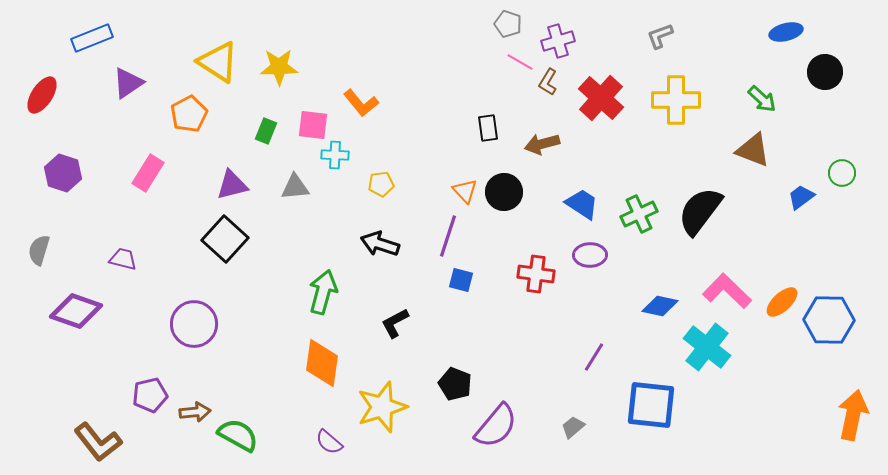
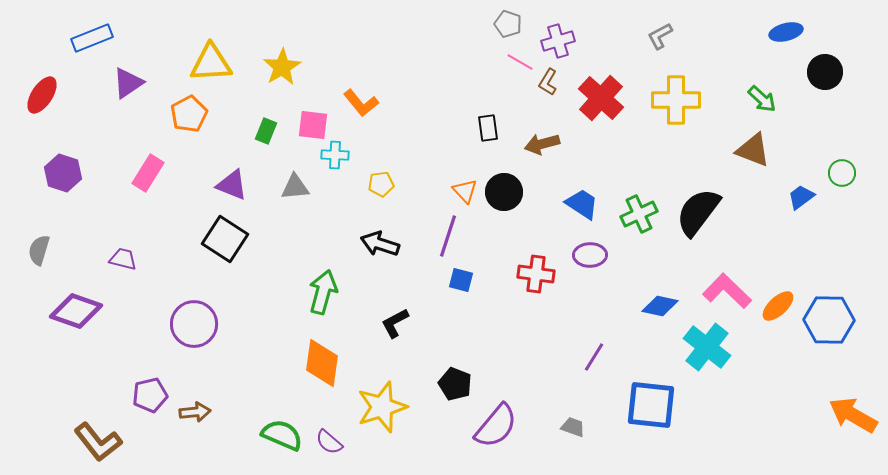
gray L-shape at (660, 36): rotated 8 degrees counterclockwise
yellow triangle at (218, 62): moved 7 px left, 1 px down; rotated 36 degrees counterclockwise
yellow star at (279, 67): moved 3 px right; rotated 30 degrees counterclockwise
purple triangle at (232, 185): rotated 36 degrees clockwise
black semicircle at (700, 211): moved 2 px left, 1 px down
black square at (225, 239): rotated 9 degrees counterclockwise
orange ellipse at (782, 302): moved 4 px left, 4 px down
orange arrow at (853, 415): rotated 72 degrees counterclockwise
gray trapezoid at (573, 427): rotated 60 degrees clockwise
green semicircle at (238, 435): moved 44 px right; rotated 6 degrees counterclockwise
